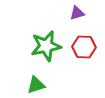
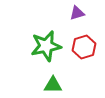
red hexagon: rotated 20 degrees counterclockwise
green triangle: moved 17 px right; rotated 18 degrees clockwise
